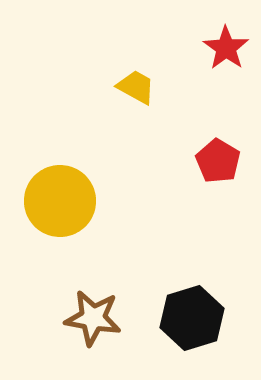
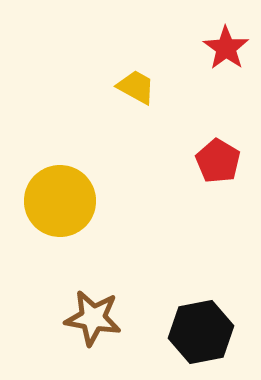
black hexagon: moved 9 px right, 14 px down; rotated 6 degrees clockwise
